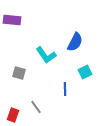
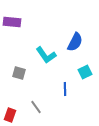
purple rectangle: moved 2 px down
red rectangle: moved 3 px left
